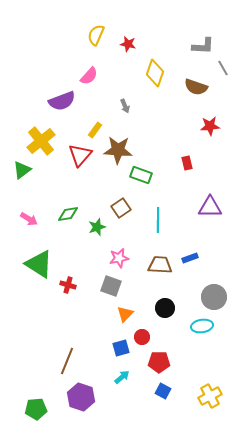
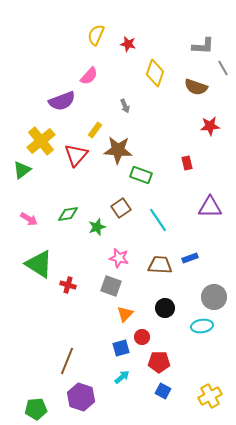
red triangle at (80, 155): moved 4 px left
cyan line at (158, 220): rotated 35 degrees counterclockwise
pink star at (119, 258): rotated 24 degrees clockwise
